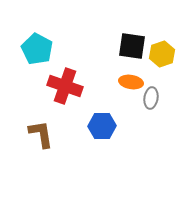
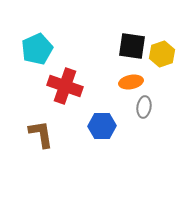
cyan pentagon: rotated 20 degrees clockwise
orange ellipse: rotated 20 degrees counterclockwise
gray ellipse: moved 7 px left, 9 px down
